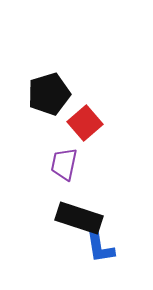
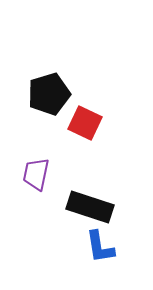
red square: rotated 24 degrees counterclockwise
purple trapezoid: moved 28 px left, 10 px down
black rectangle: moved 11 px right, 11 px up
